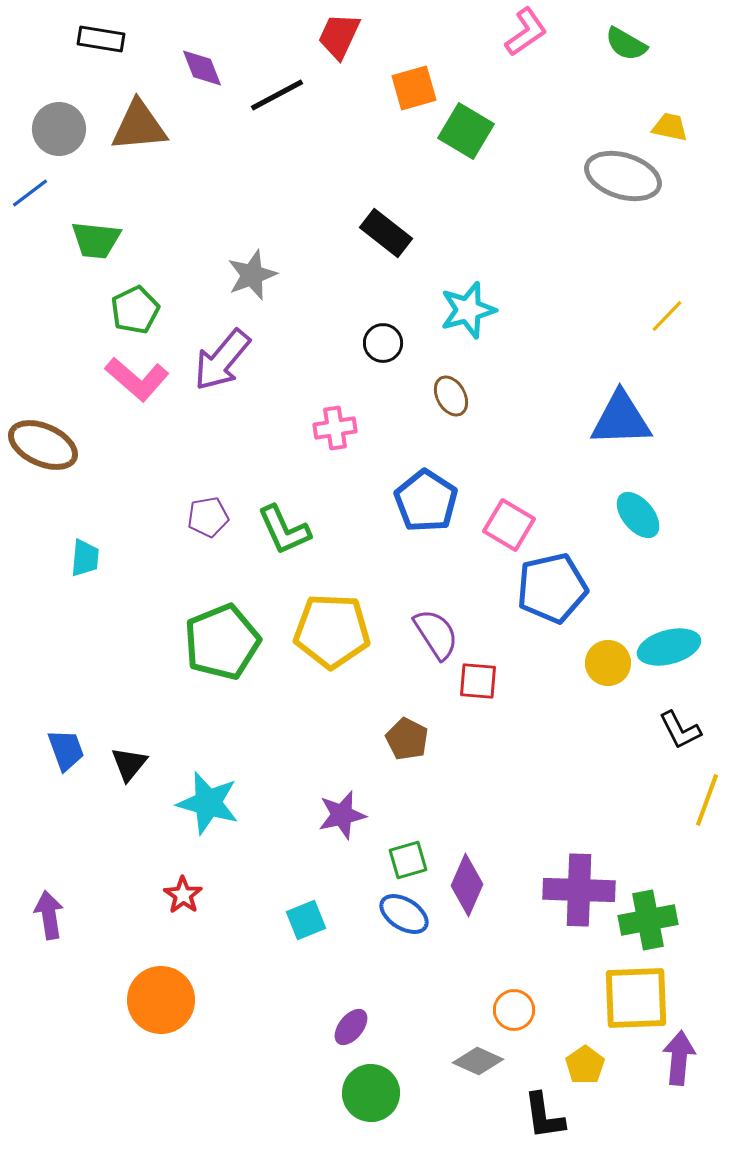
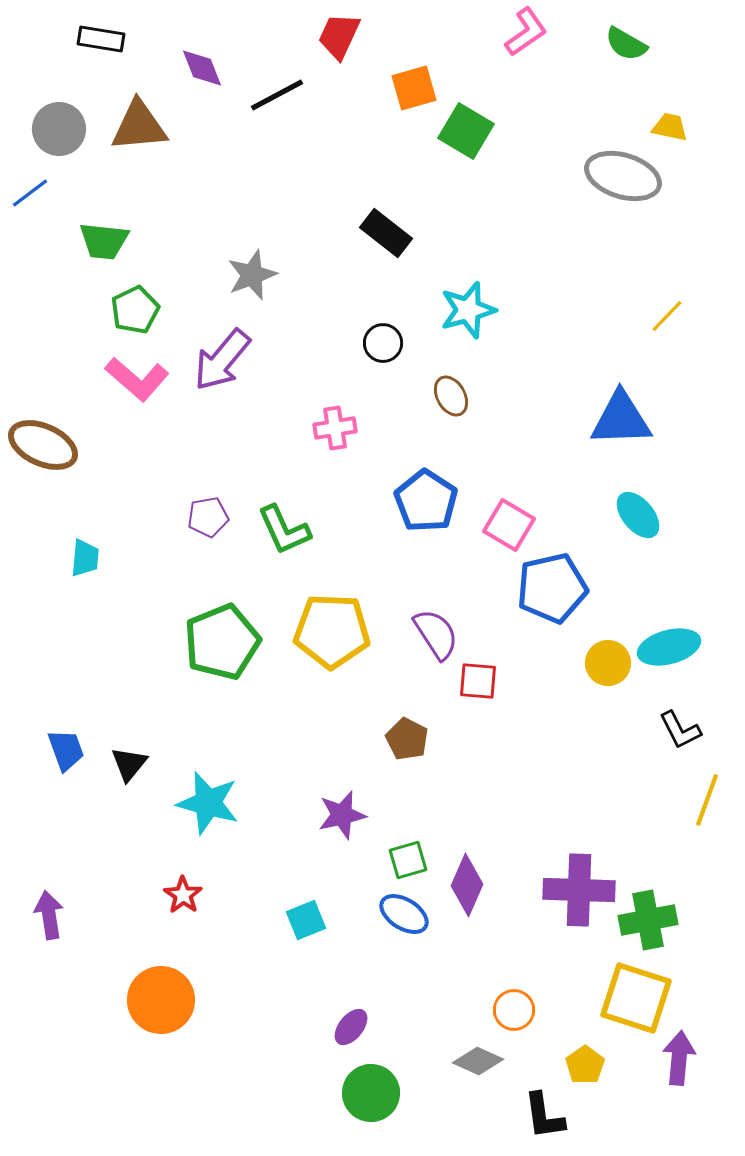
green trapezoid at (96, 240): moved 8 px right, 1 px down
yellow square at (636, 998): rotated 20 degrees clockwise
